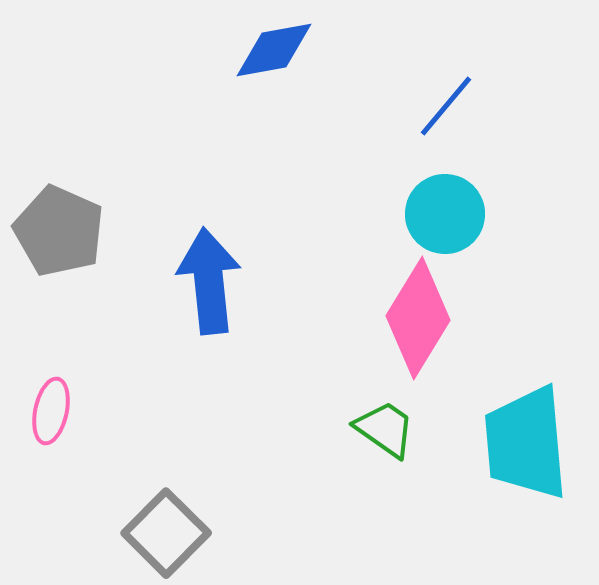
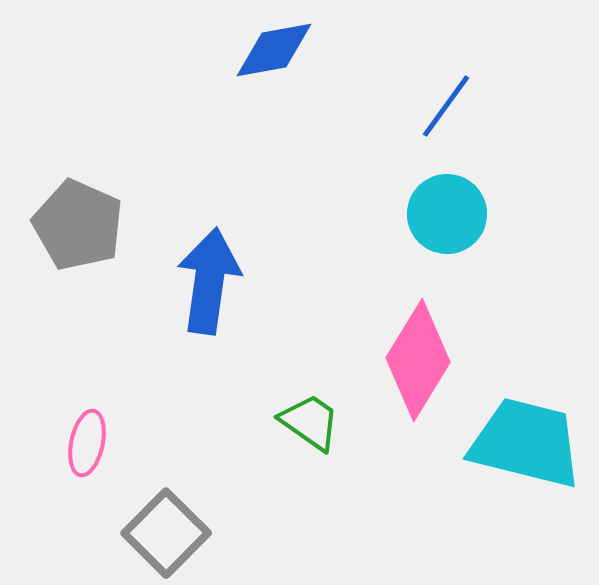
blue line: rotated 4 degrees counterclockwise
cyan circle: moved 2 px right
gray pentagon: moved 19 px right, 6 px up
blue arrow: rotated 14 degrees clockwise
pink diamond: moved 42 px down
pink ellipse: moved 36 px right, 32 px down
green trapezoid: moved 75 px left, 7 px up
cyan trapezoid: rotated 109 degrees clockwise
